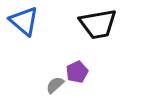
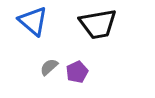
blue triangle: moved 9 px right
gray semicircle: moved 6 px left, 18 px up
